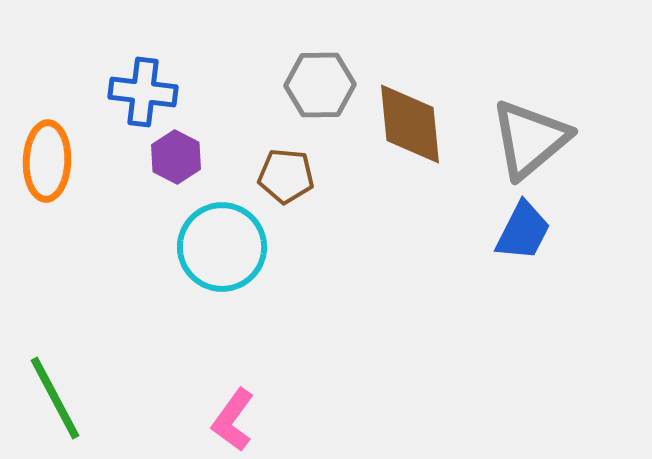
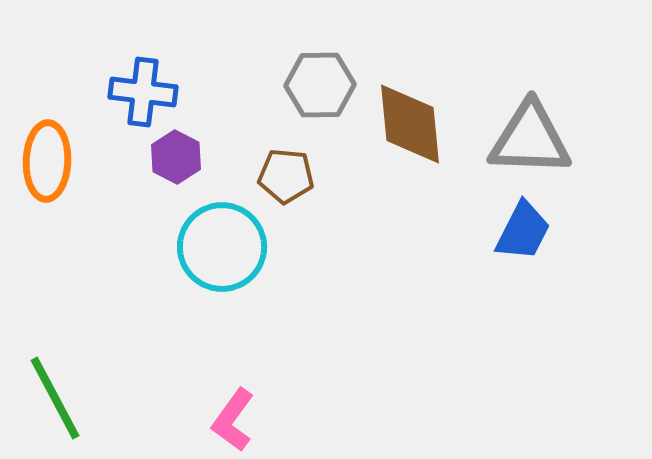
gray triangle: rotated 42 degrees clockwise
